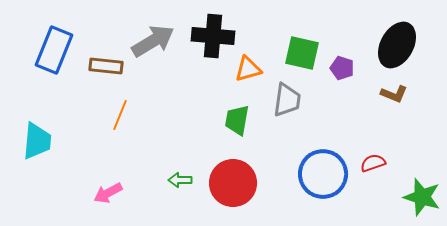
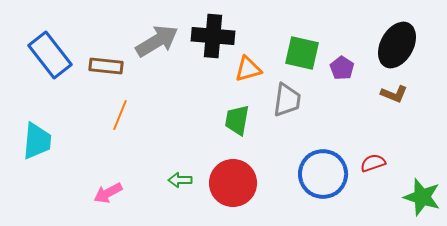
gray arrow: moved 4 px right
blue rectangle: moved 4 px left, 5 px down; rotated 60 degrees counterclockwise
purple pentagon: rotated 15 degrees clockwise
